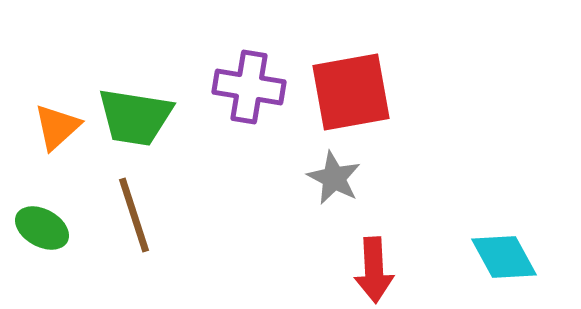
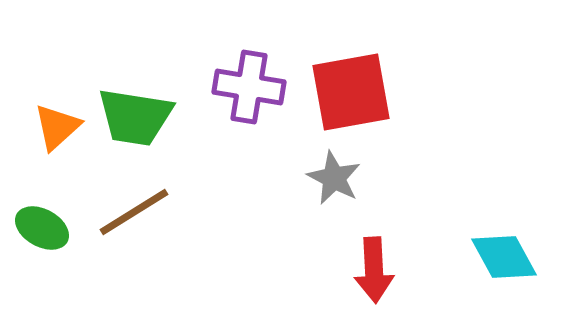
brown line: moved 3 px up; rotated 76 degrees clockwise
